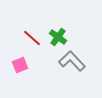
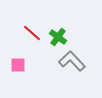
red line: moved 5 px up
pink square: moved 2 px left; rotated 21 degrees clockwise
